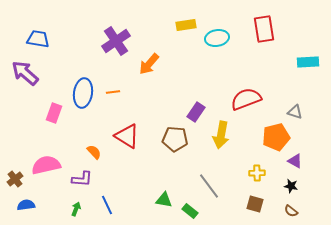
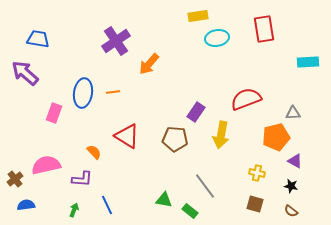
yellow rectangle: moved 12 px right, 9 px up
gray triangle: moved 2 px left, 1 px down; rotated 21 degrees counterclockwise
yellow cross: rotated 14 degrees clockwise
gray line: moved 4 px left
green arrow: moved 2 px left, 1 px down
